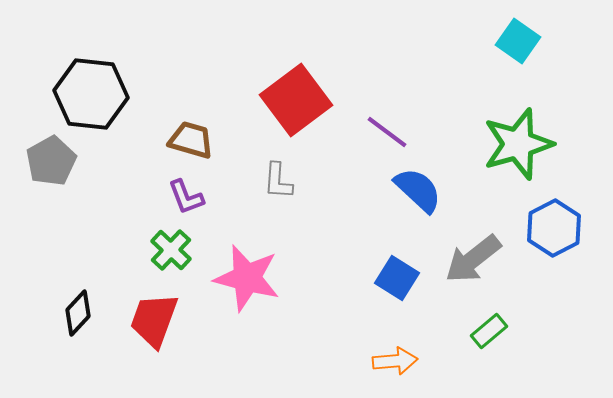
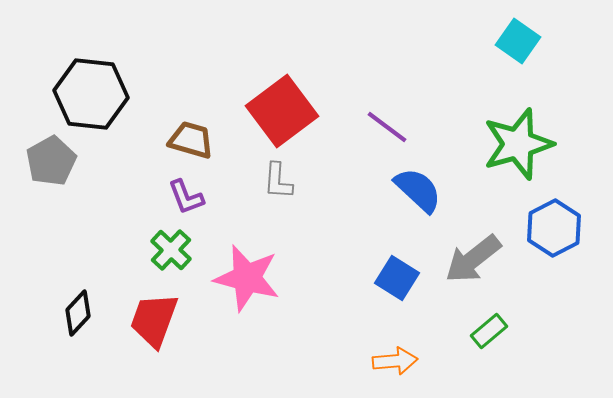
red square: moved 14 px left, 11 px down
purple line: moved 5 px up
